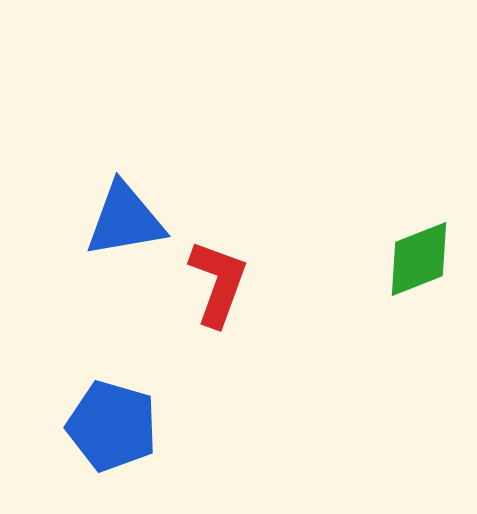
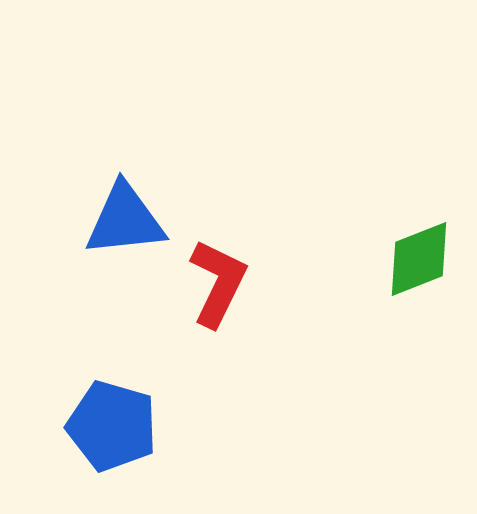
blue triangle: rotated 4 degrees clockwise
red L-shape: rotated 6 degrees clockwise
